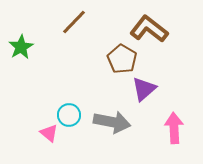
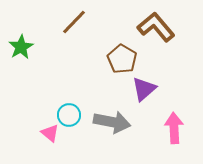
brown L-shape: moved 7 px right, 2 px up; rotated 12 degrees clockwise
pink triangle: moved 1 px right
